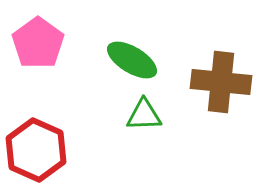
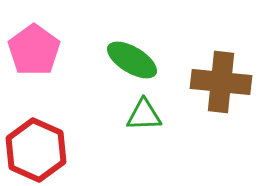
pink pentagon: moved 4 px left, 7 px down
